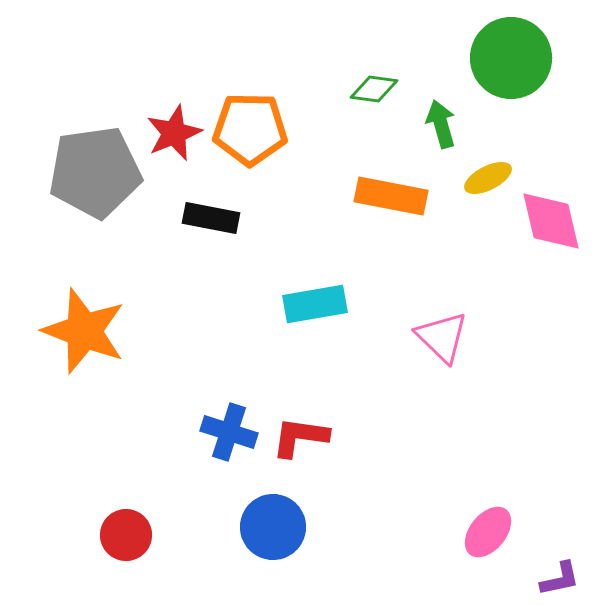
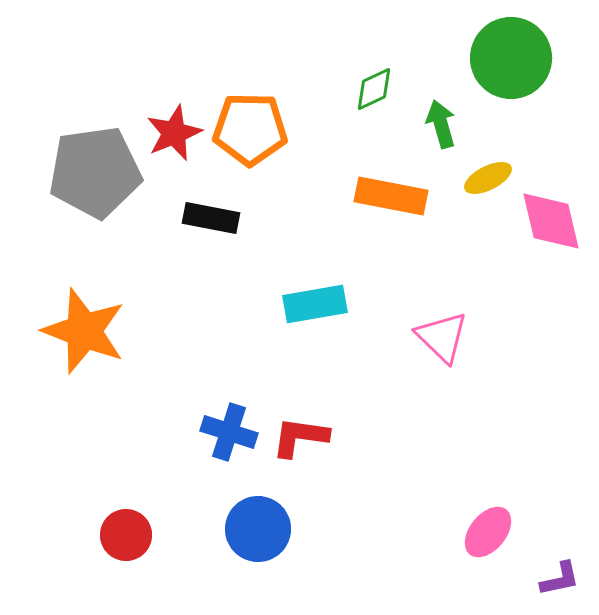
green diamond: rotated 33 degrees counterclockwise
blue circle: moved 15 px left, 2 px down
